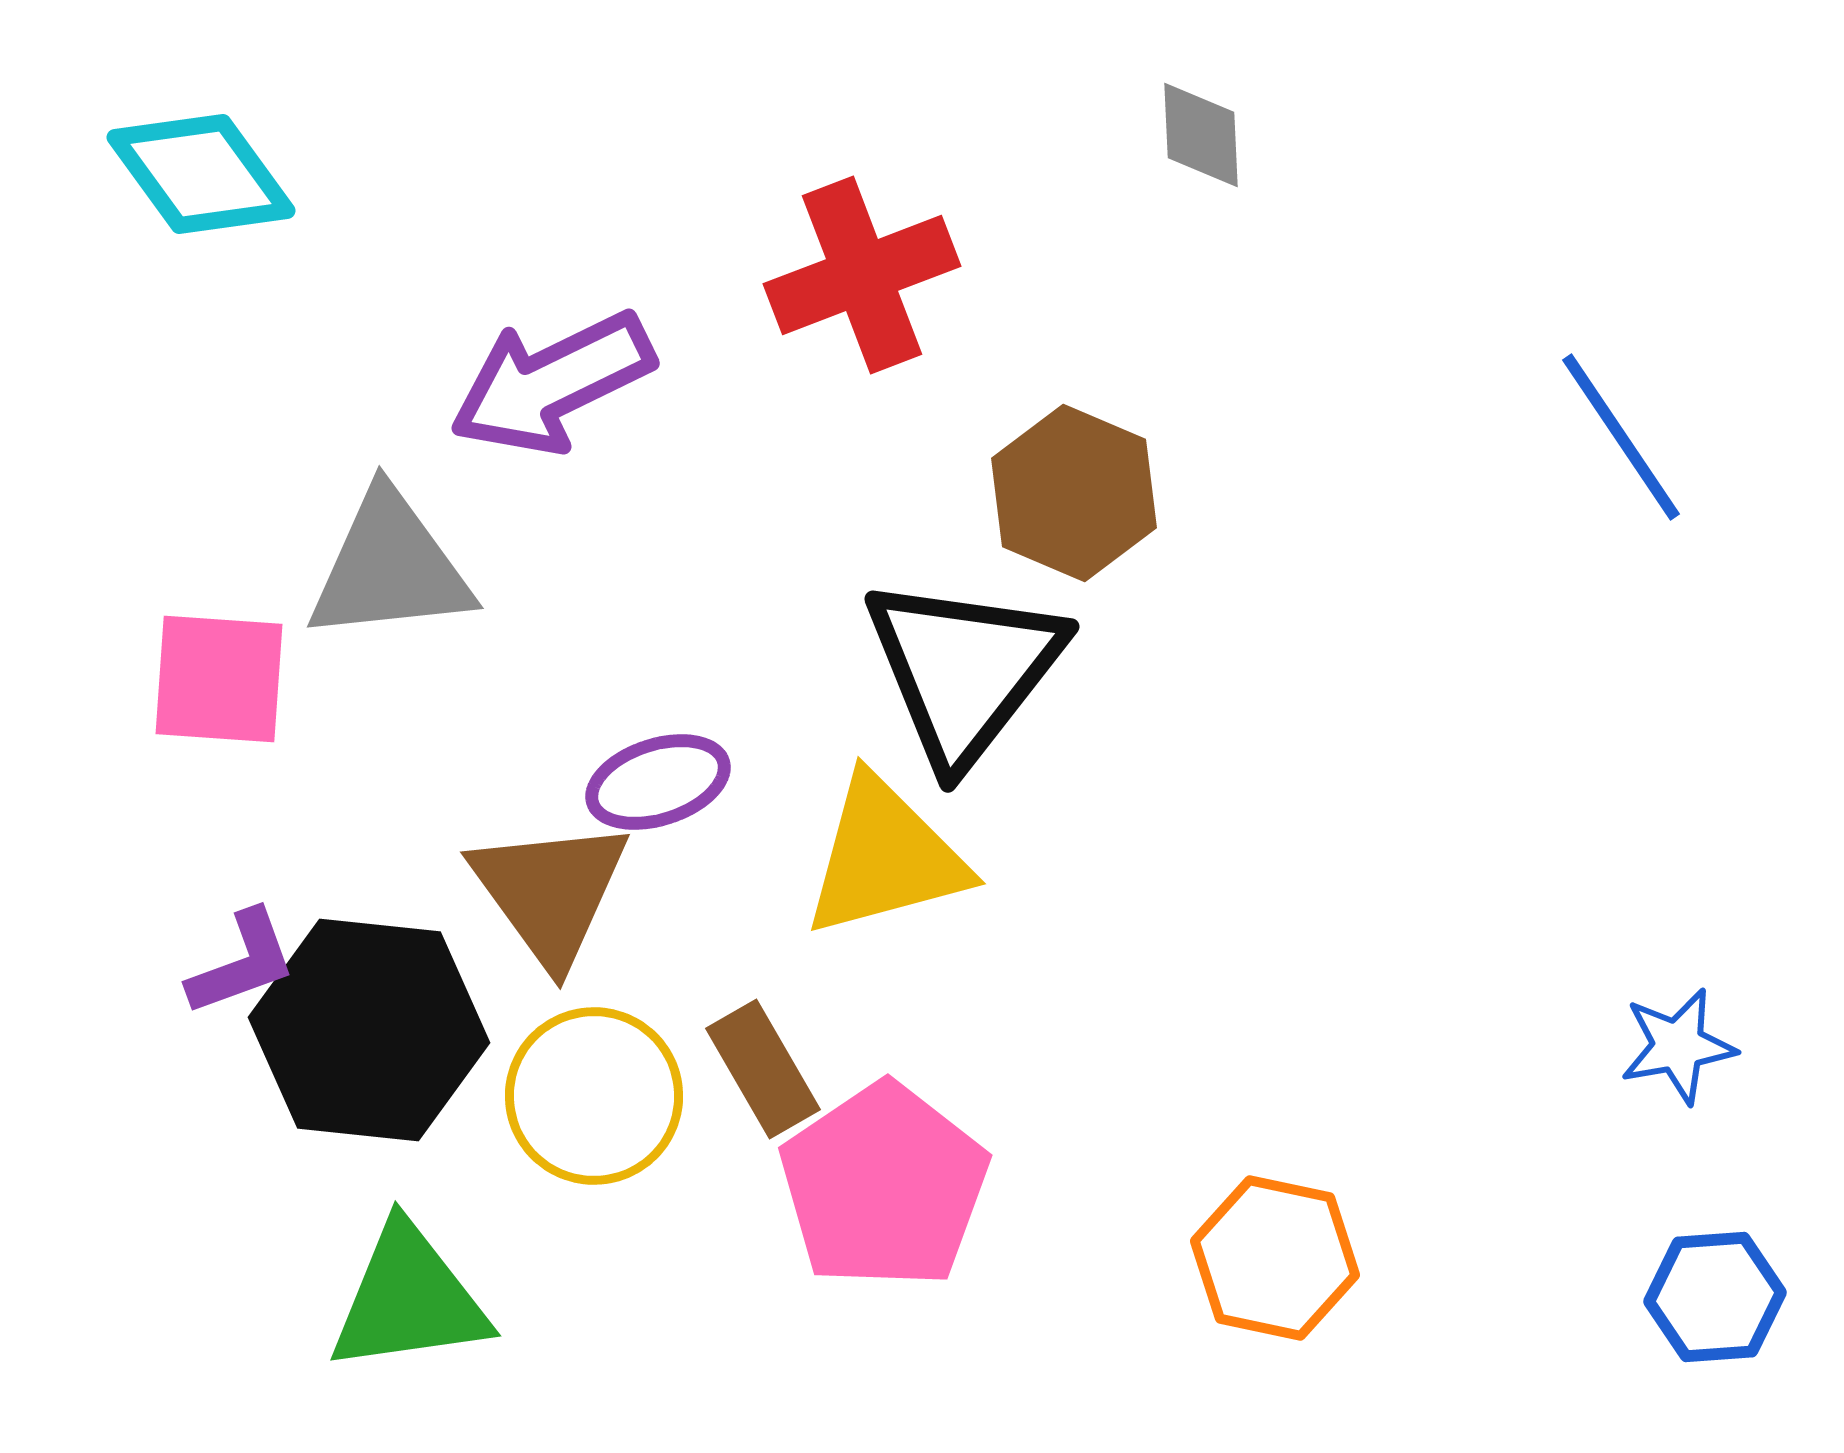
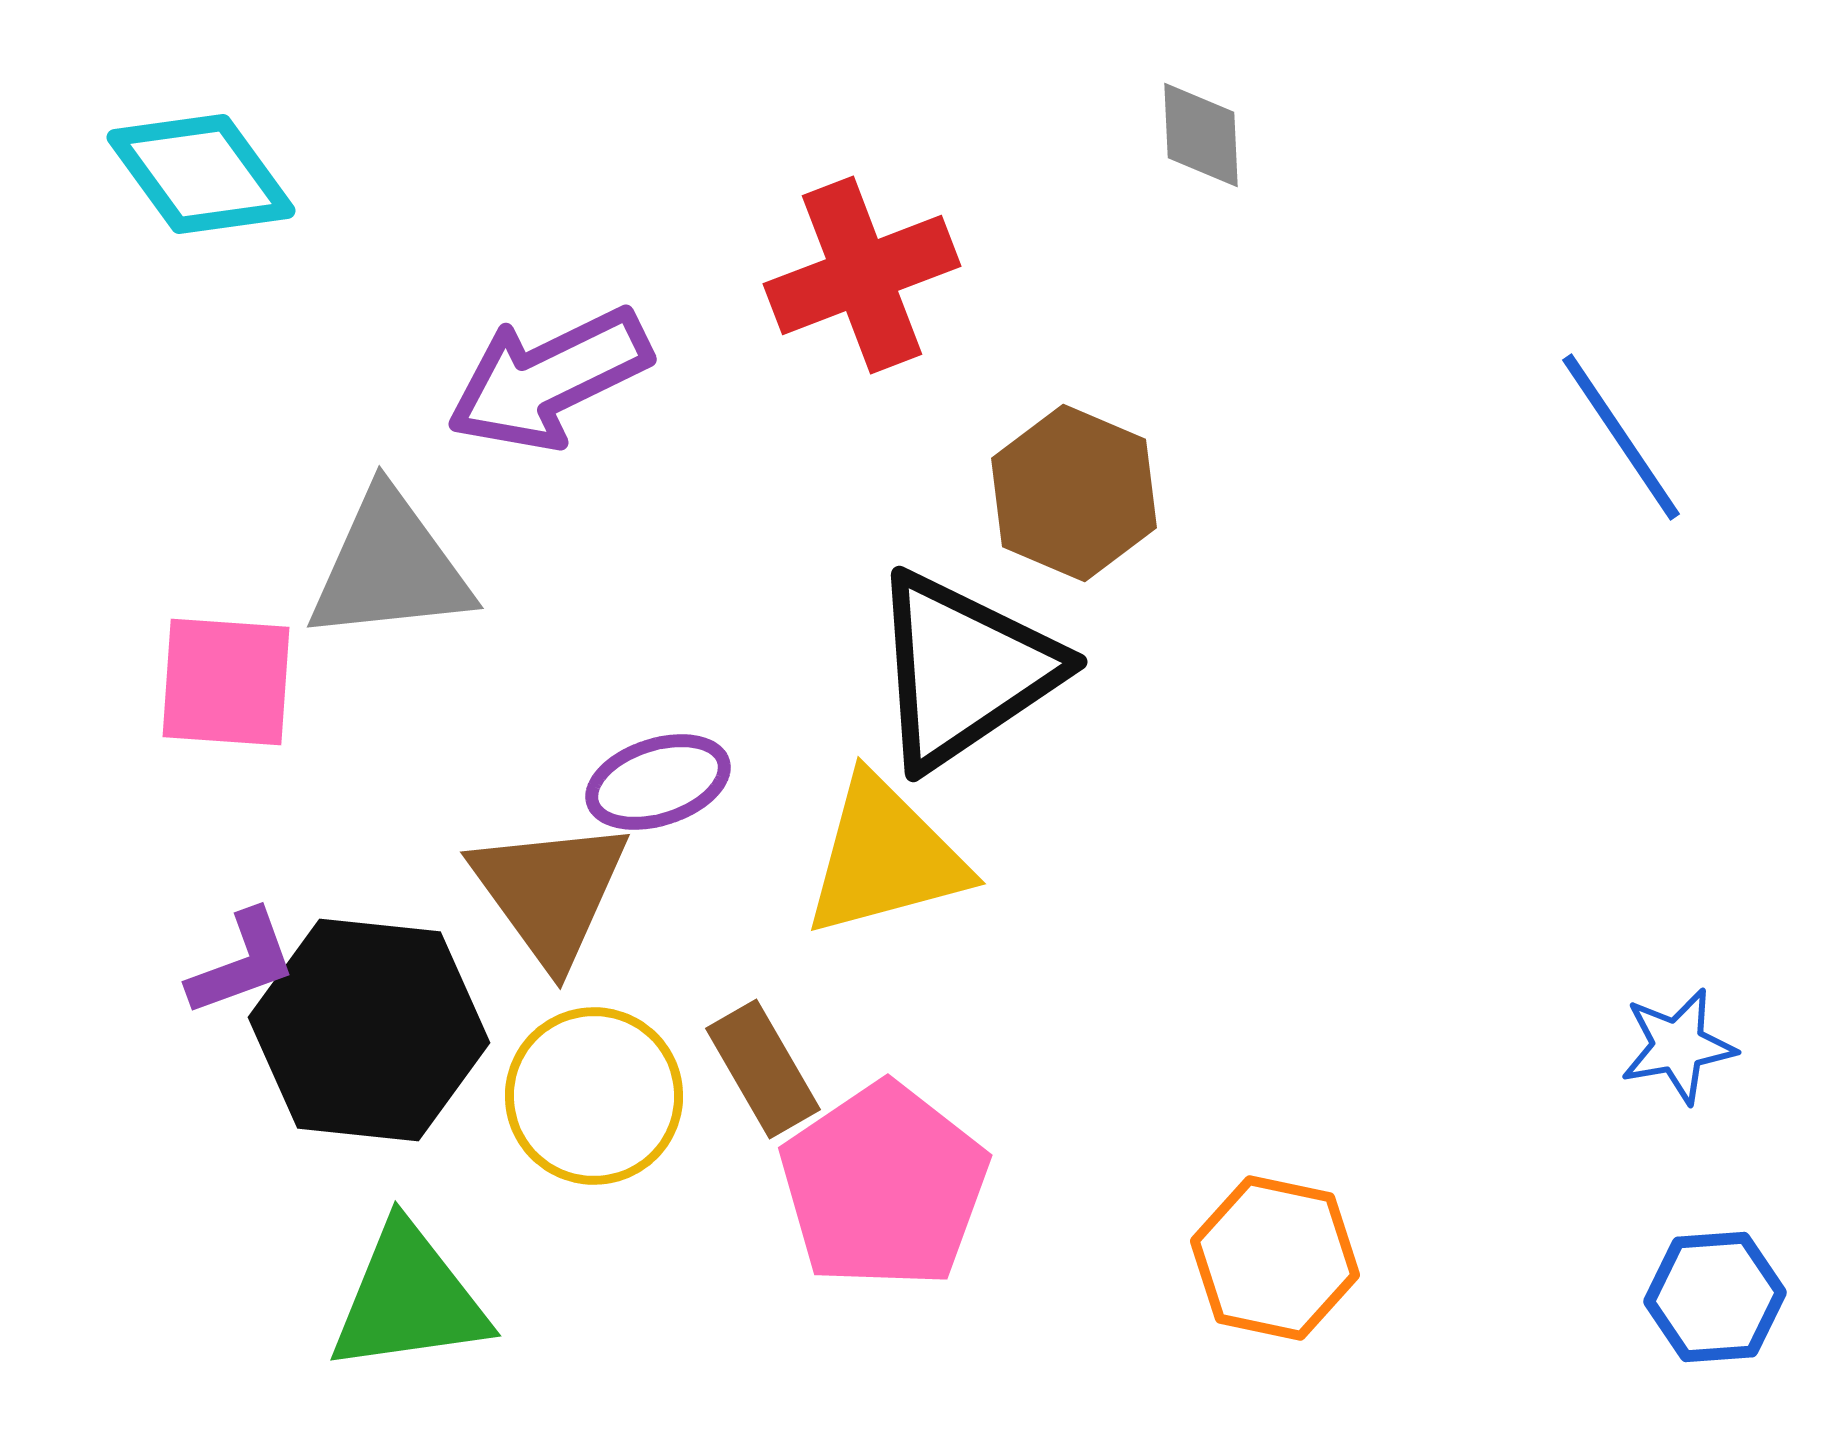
purple arrow: moved 3 px left, 4 px up
black triangle: rotated 18 degrees clockwise
pink square: moved 7 px right, 3 px down
